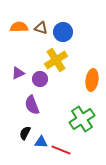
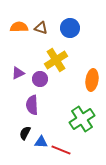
blue circle: moved 7 px right, 4 px up
purple semicircle: rotated 18 degrees clockwise
